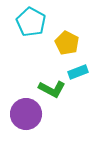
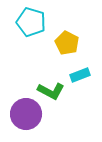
cyan pentagon: rotated 12 degrees counterclockwise
cyan rectangle: moved 2 px right, 3 px down
green L-shape: moved 1 px left, 2 px down
